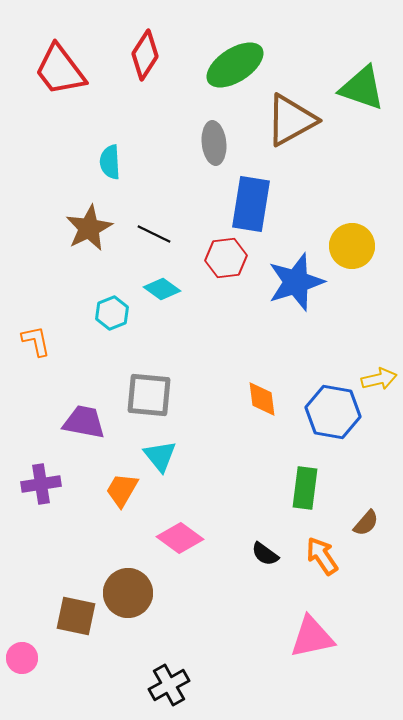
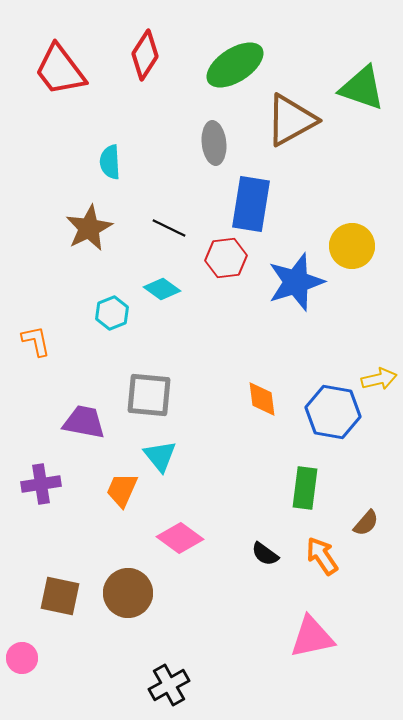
black line: moved 15 px right, 6 px up
orange trapezoid: rotated 6 degrees counterclockwise
brown square: moved 16 px left, 20 px up
